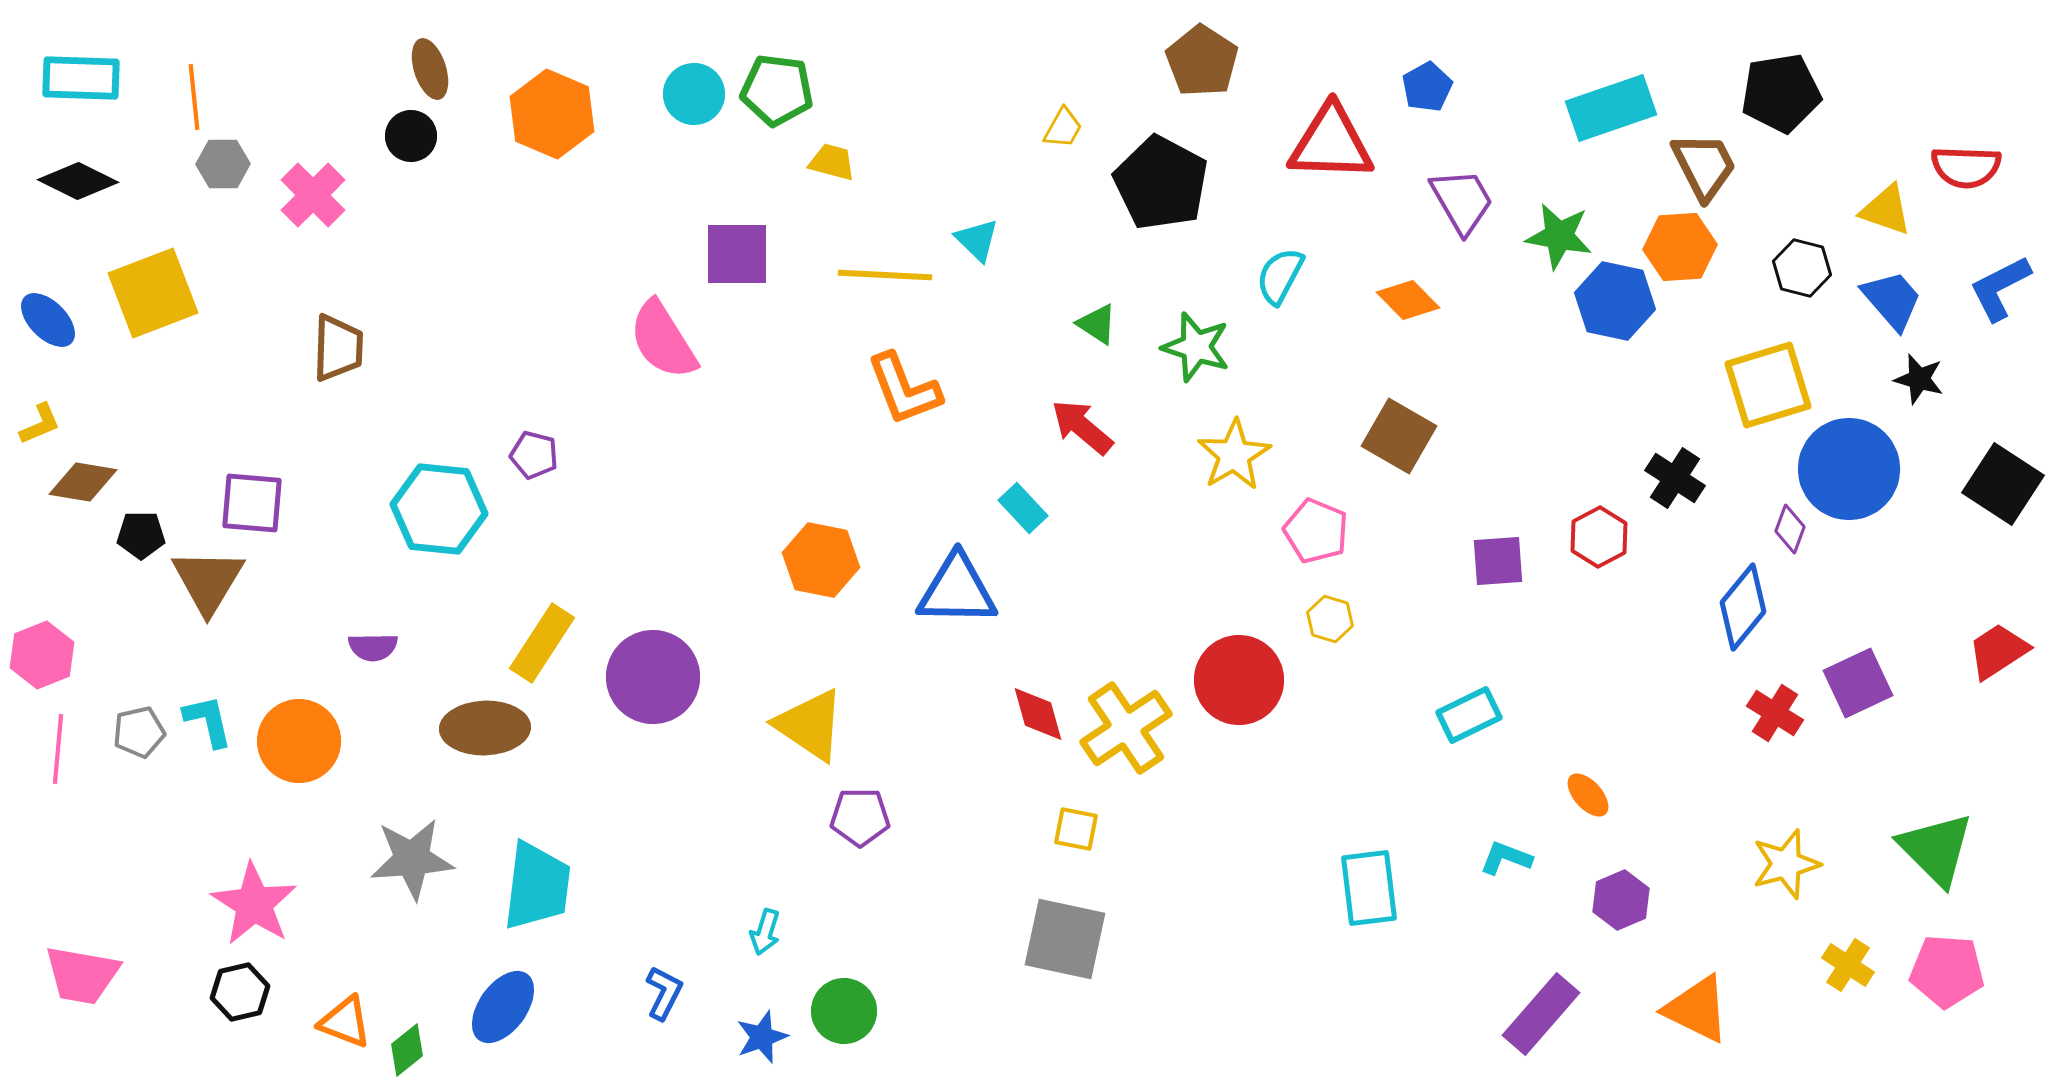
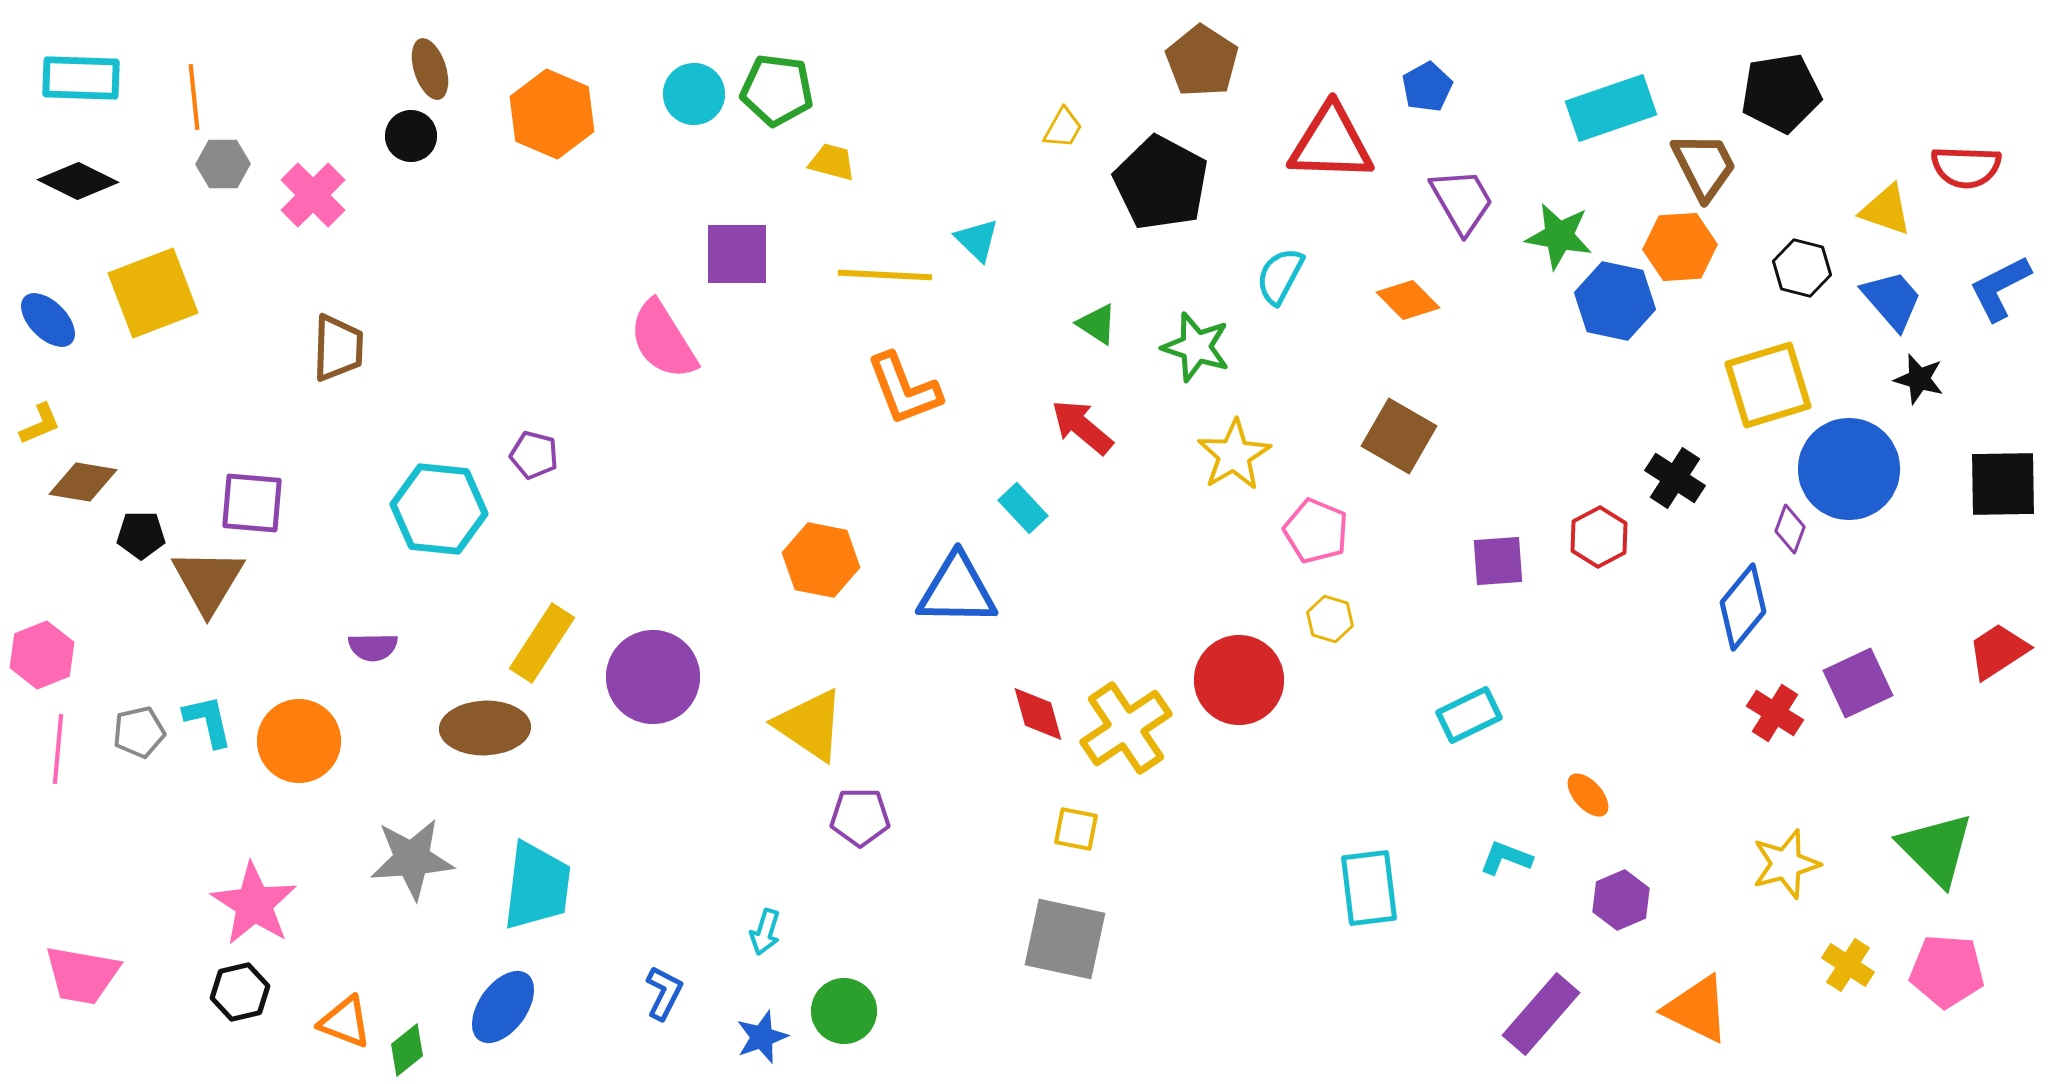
black square at (2003, 484): rotated 34 degrees counterclockwise
